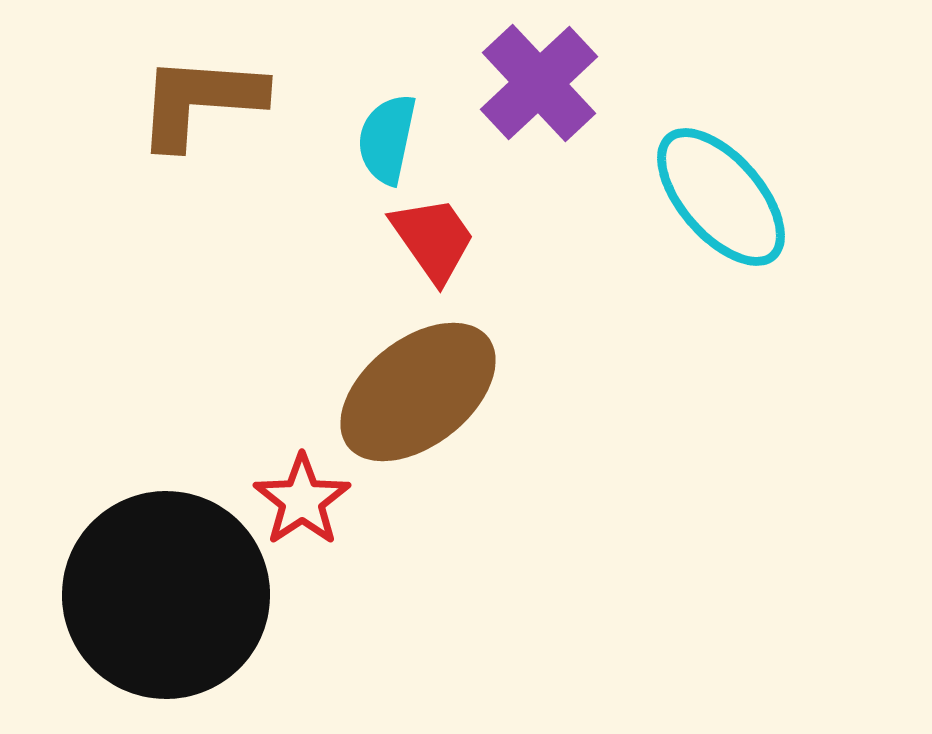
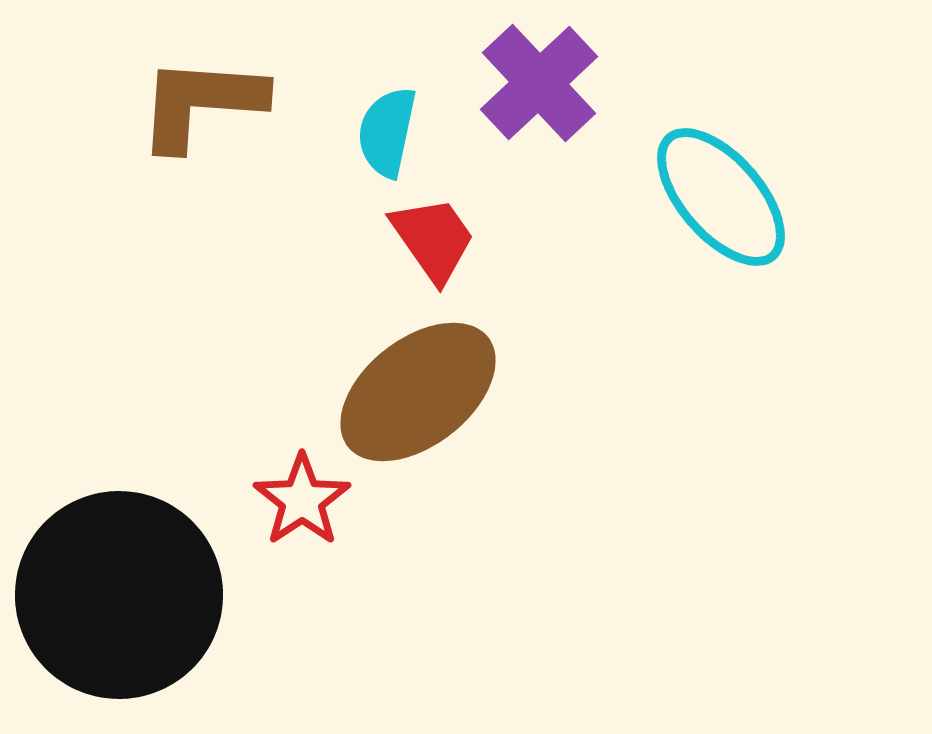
brown L-shape: moved 1 px right, 2 px down
cyan semicircle: moved 7 px up
black circle: moved 47 px left
